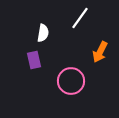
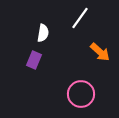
orange arrow: rotated 75 degrees counterclockwise
purple rectangle: rotated 36 degrees clockwise
pink circle: moved 10 px right, 13 px down
